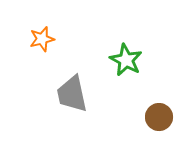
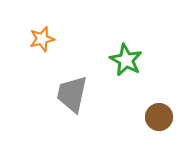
gray trapezoid: rotated 24 degrees clockwise
